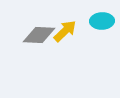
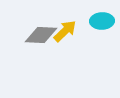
gray diamond: moved 2 px right
